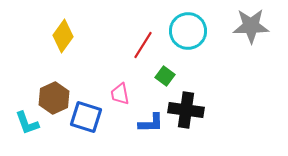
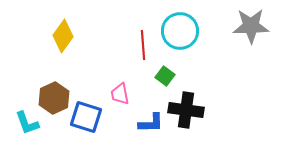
cyan circle: moved 8 px left
red line: rotated 36 degrees counterclockwise
